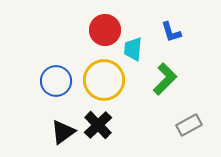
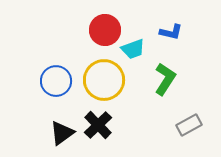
blue L-shape: rotated 60 degrees counterclockwise
cyan trapezoid: rotated 115 degrees counterclockwise
green L-shape: rotated 12 degrees counterclockwise
black triangle: moved 1 px left, 1 px down
